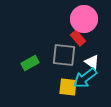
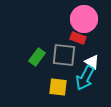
red rectangle: rotated 28 degrees counterclockwise
green rectangle: moved 7 px right, 6 px up; rotated 24 degrees counterclockwise
cyan arrow: rotated 25 degrees counterclockwise
yellow square: moved 10 px left
